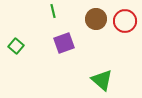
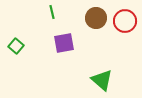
green line: moved 1 px left, 1 px down
brown circle: moved 1 px up
purple square: rotated 10 degrees clockwise
